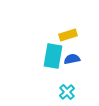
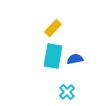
yellow rectangle: moved 15 px left, 7 px up; rotated 30 degrees counterclockwise
blue semicircle: moved 3 px right
